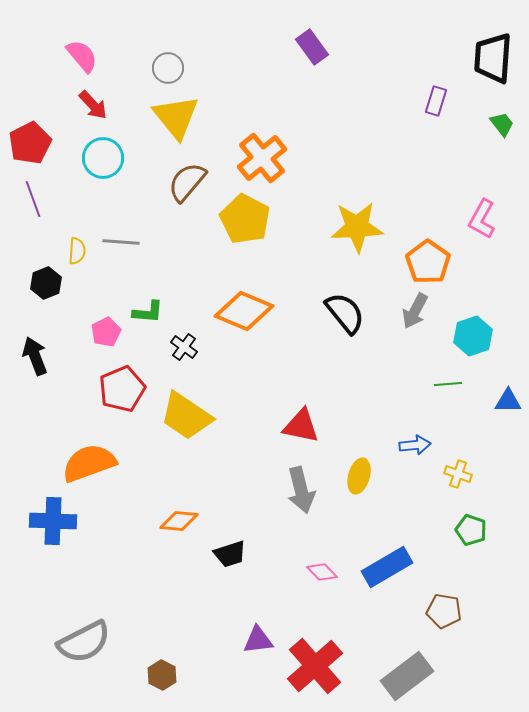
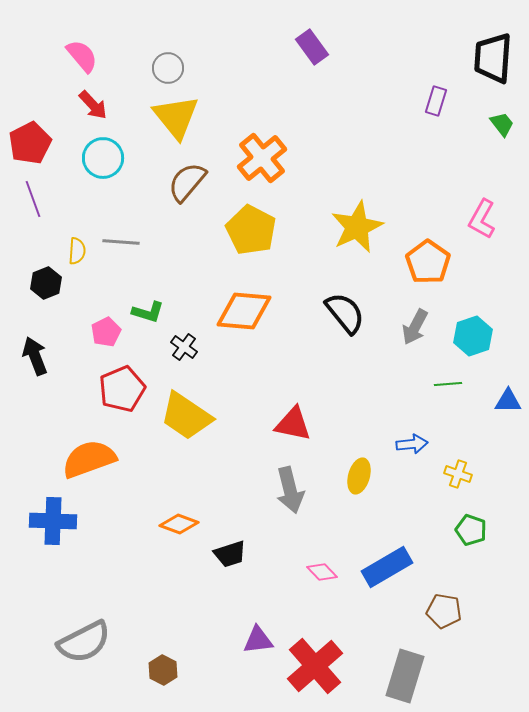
yellow pentagon at (245, 219): moved 6 px right, 11 px down
yellow star at (357, 227): rotated 22 degrees counterclockwise
orange diamond at (244, 311): rotated 18 degrees counterclockwise
gray arrow at (415, 311): moved 16 px down
green L-shape at (148, 312): rotated 12 degrees clockwise
red triangle at (301, 426): moved 8 px left, 2 px up
blue arrow at (415, 445): moved 3 px left, 1 px up
orange semicircle at (89, 463): moved 4 px up
gray arrow at (301, 490): moved 11 px left
orange diamond at (179, 521): moved 3 px down; rotated 15 degrees clockwise
brown hexagon at (162, 675): moved 1 px right, 5 px up
gray rectangle at (407, 676): moved 2 px left; rotated 36 degrees counterclockwise
